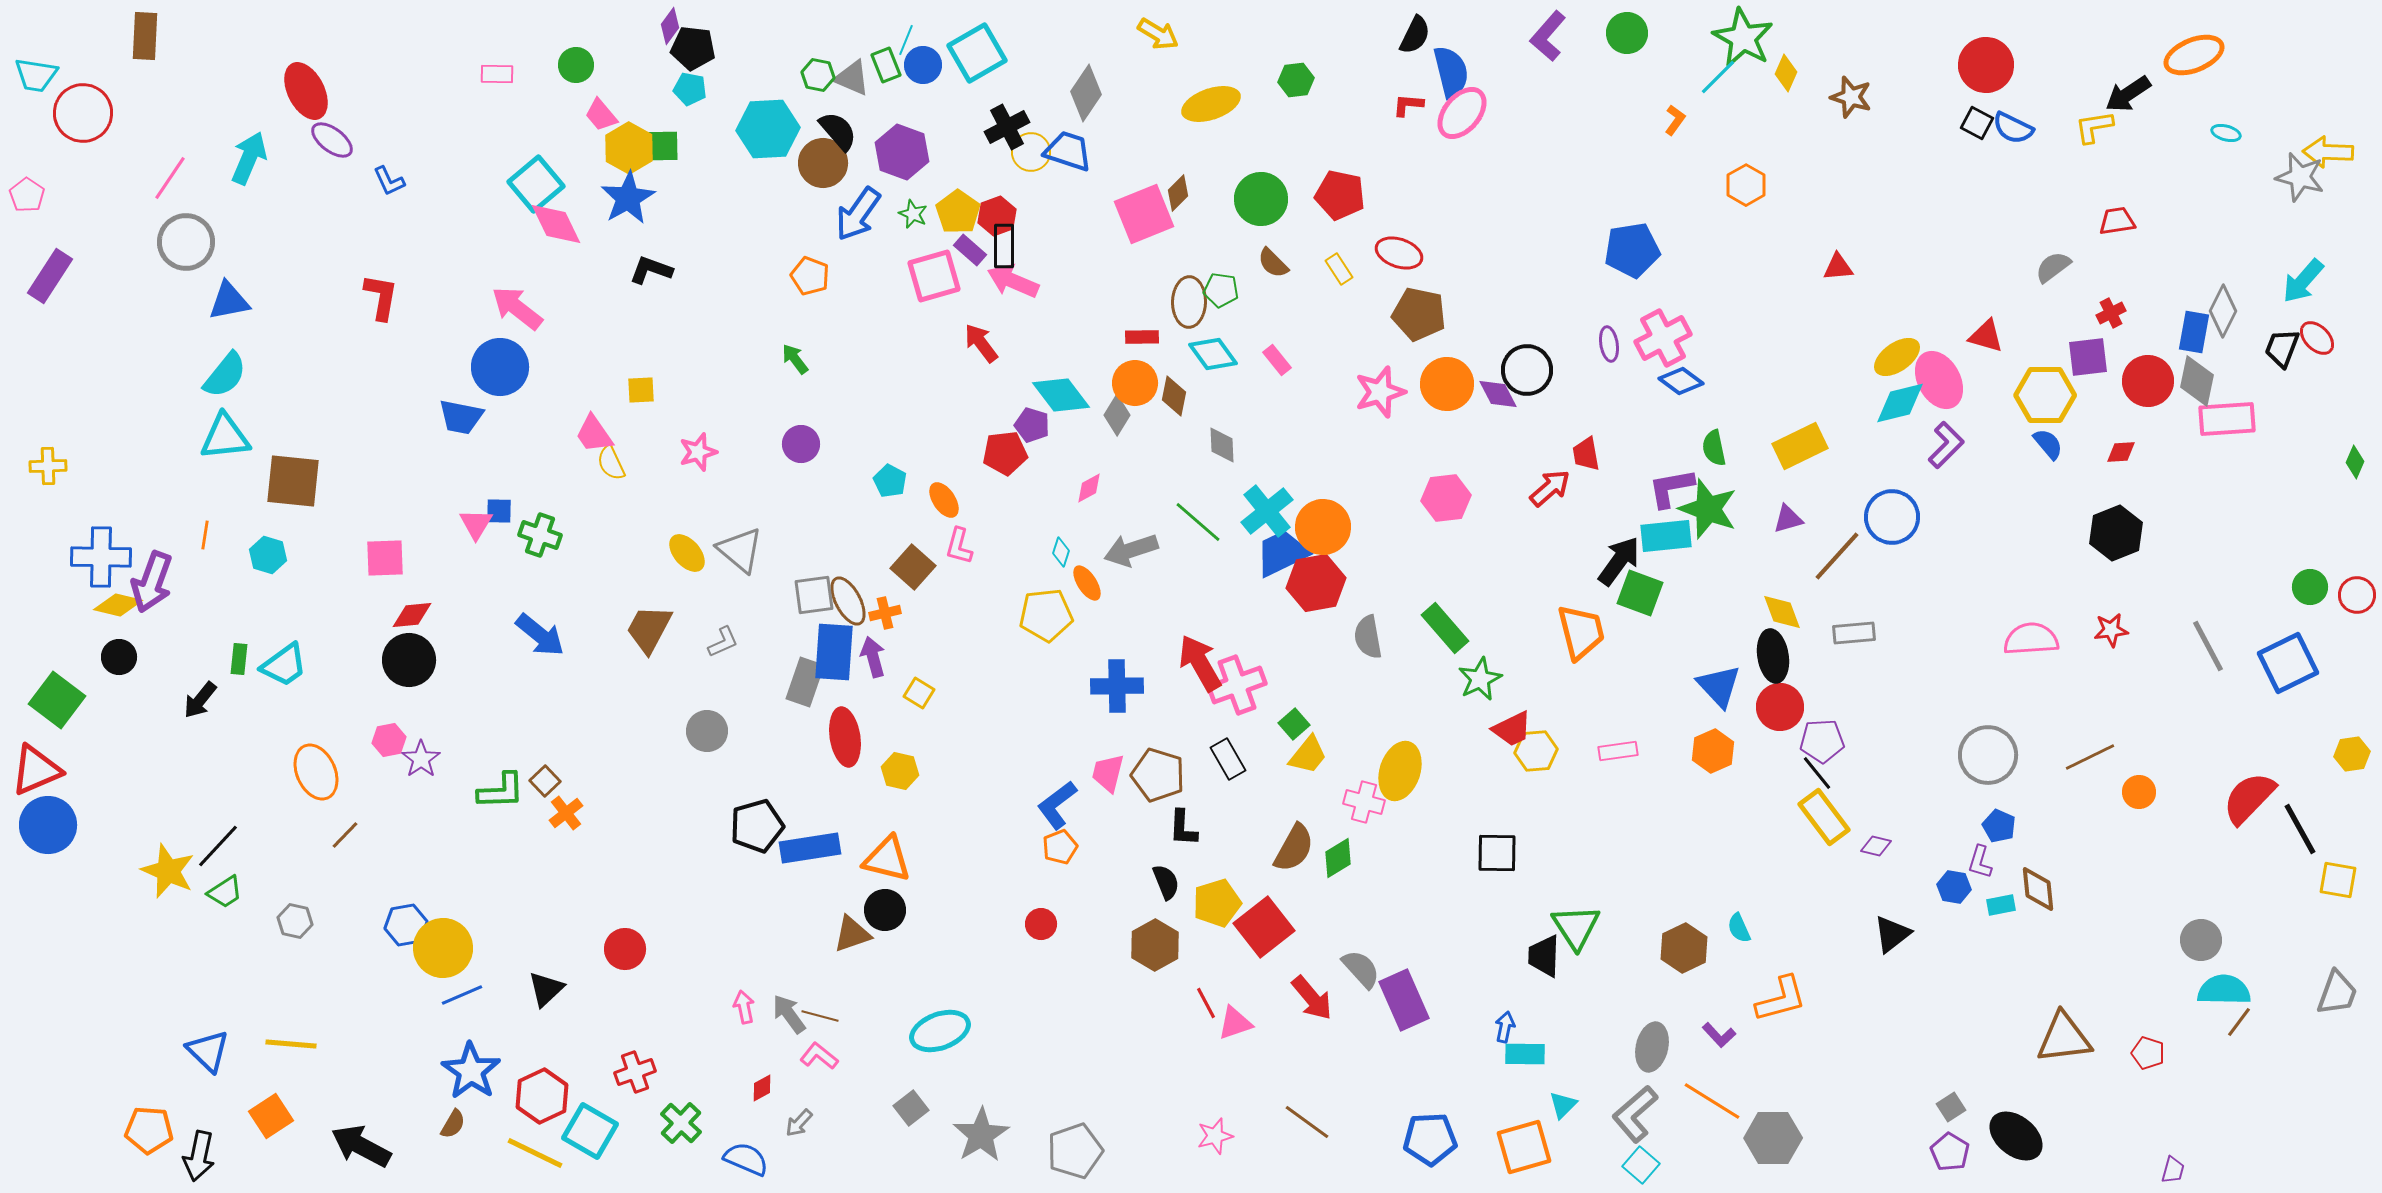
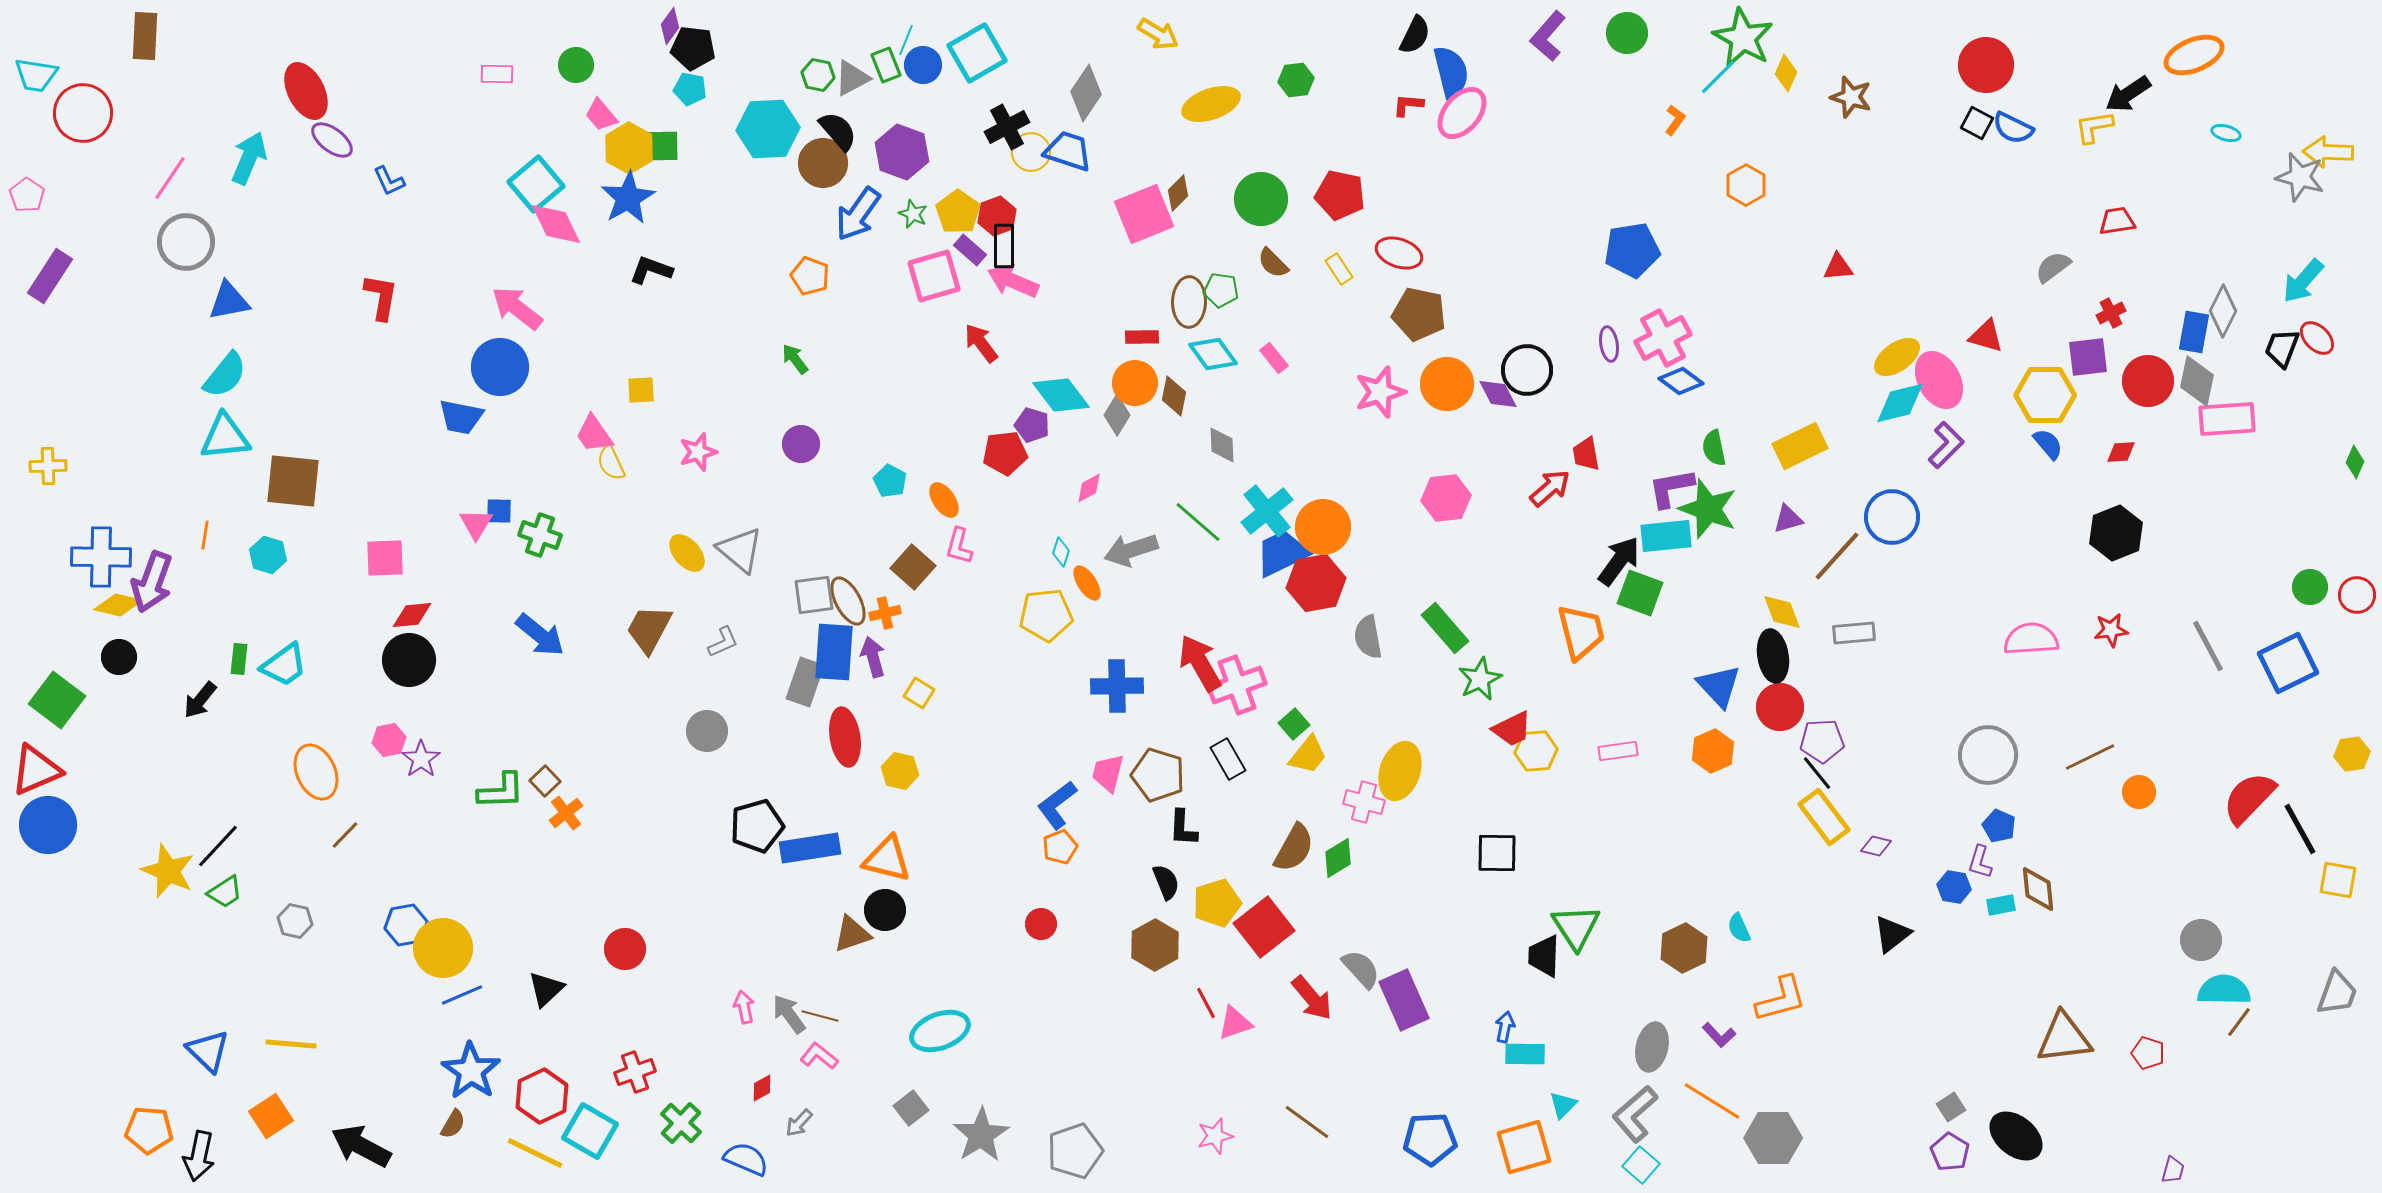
gray triangle at (852, 78): rotated 51 degrees counterclockwise
pink rectangle at (1277, 360): moved 3 px left, 2 px up
